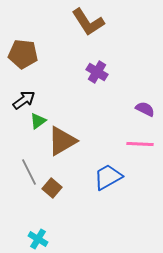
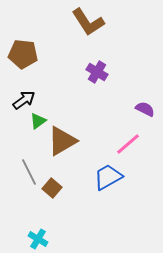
pink line: moved 12 px left; rotated 44 degrees counterclockwise
